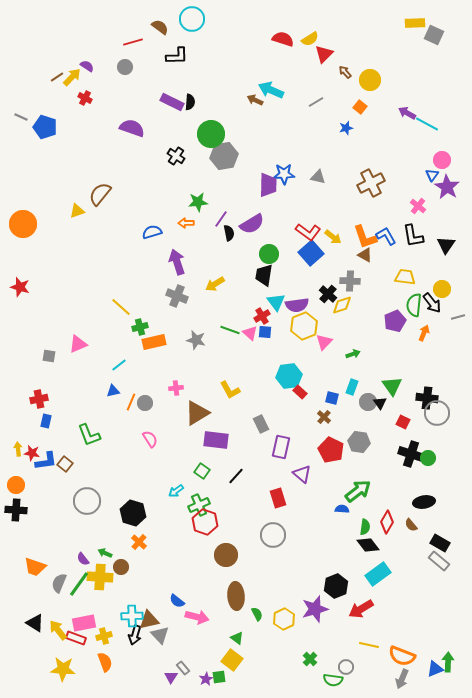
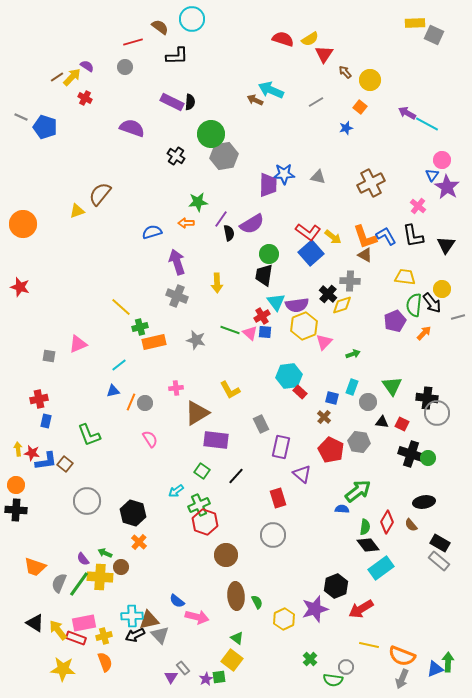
red triangle at (324, 54): rotated 12 degrees counterclockwise
yellow arrow at (215, 284): moved 2 px right, 1 px up; rotated 60 degrees counterclockwise
orange arrow at (424, 333): rotated 21 degrees clockwise
black triangle at (380, 403): moved 2 px right, 19 px down; rotated 48 degrees counterclockwise
red square at (403, 422): moved 1 px left, 2 px down
cyan rectangle at (378, 574): moved 3 px right, 6 px up
green semicircle at (257, 614): moved 12 px up
black arrow at (135, 635): rotated 48 degrees clockwise
